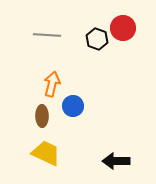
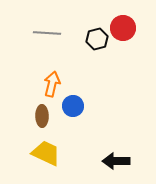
gray line: moved 2 px up
black hexagon: rotated 25 degrees clockwise
